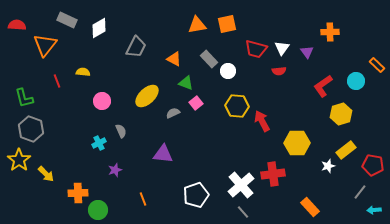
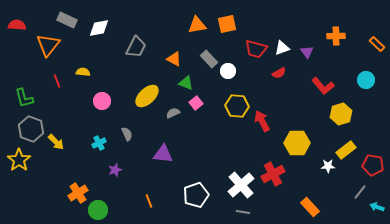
white diamond at (99, 28): rotated 20 degrees clockwise
orange cross at (330, 32): moved 6 px right, 4 px down
orange triangle at (45, 45): moved 3 px right
white triangle at (282, 48): rotated 35 degrees clockwise
orange rectangle at (377, 65): moved 21 px up
red semicircle at (279, 71): moved 2 px down; rotated 24 degrees counterclockwise
cyan circle at (356, 81): moved 10 px right, 1 px up
red L-shape at (323, 86): rotated 95 degrees counterclockwise
gray semicircle at (121, 131): moved 6 px right, 3 px down
white star at (328, 166): rotated 16 degrees clockwise
yellow arrow at (46, 174): moved 10 px right, 32 px up
red cross at (273, 174): rotated 20 degrees counterclockwise
orange cross at (78, 193): rotated 30 degrees counterclockwise
orange line at (143, 199): moved 6 px right, 2 px down
cyan arrow at (374, 210): moved 3 px right, 3 px up; rotated 24 degrees clockwise
gray line at (243, 212): rotated 40 degrees counterclockwise
